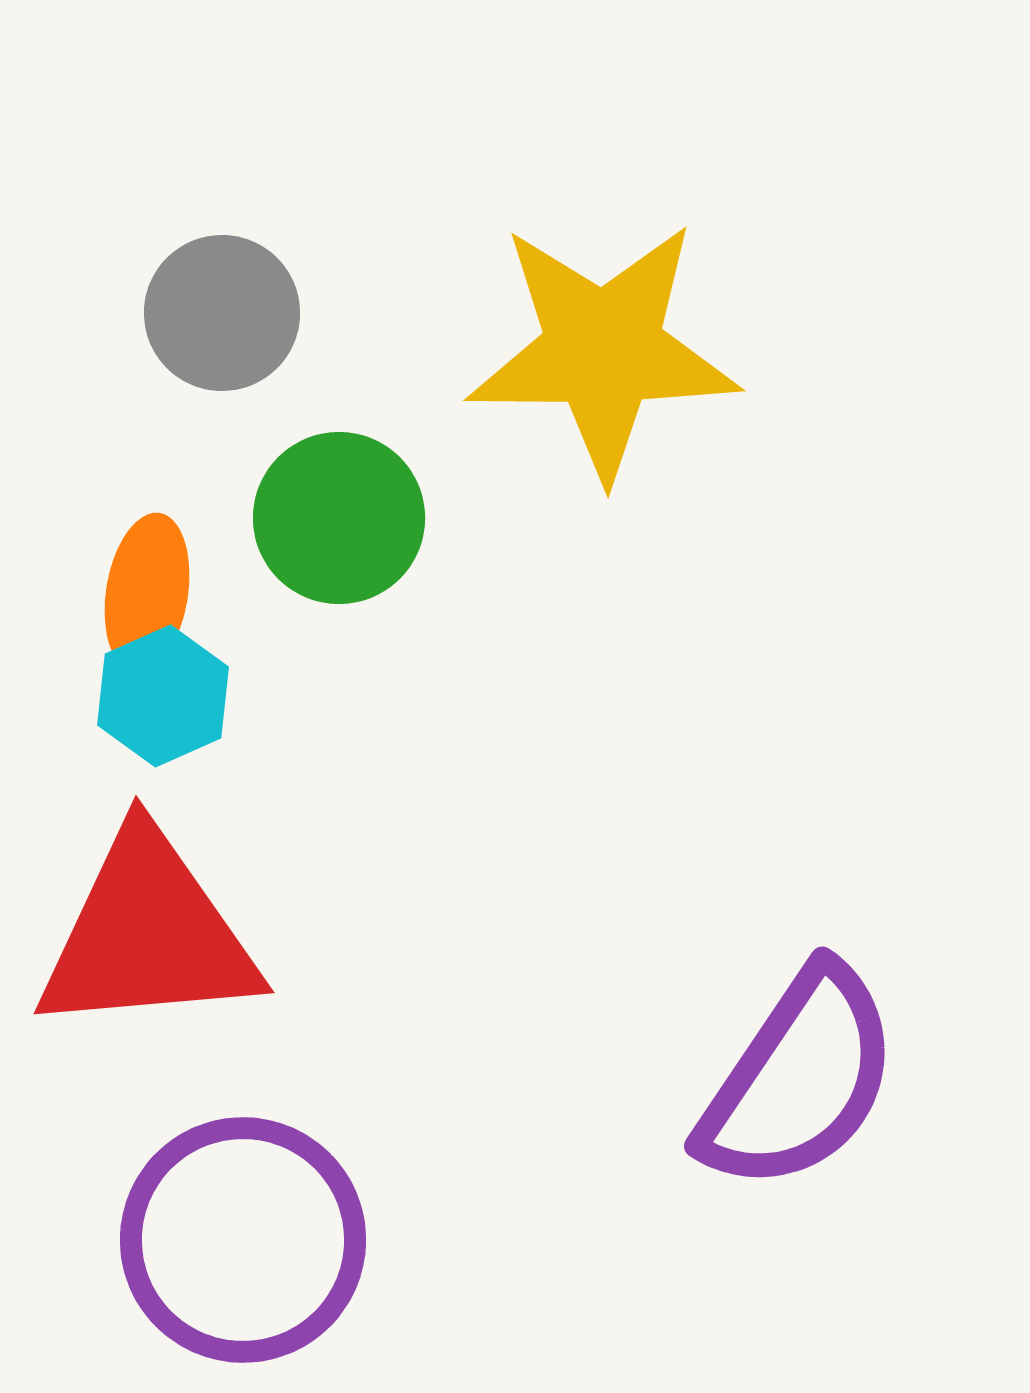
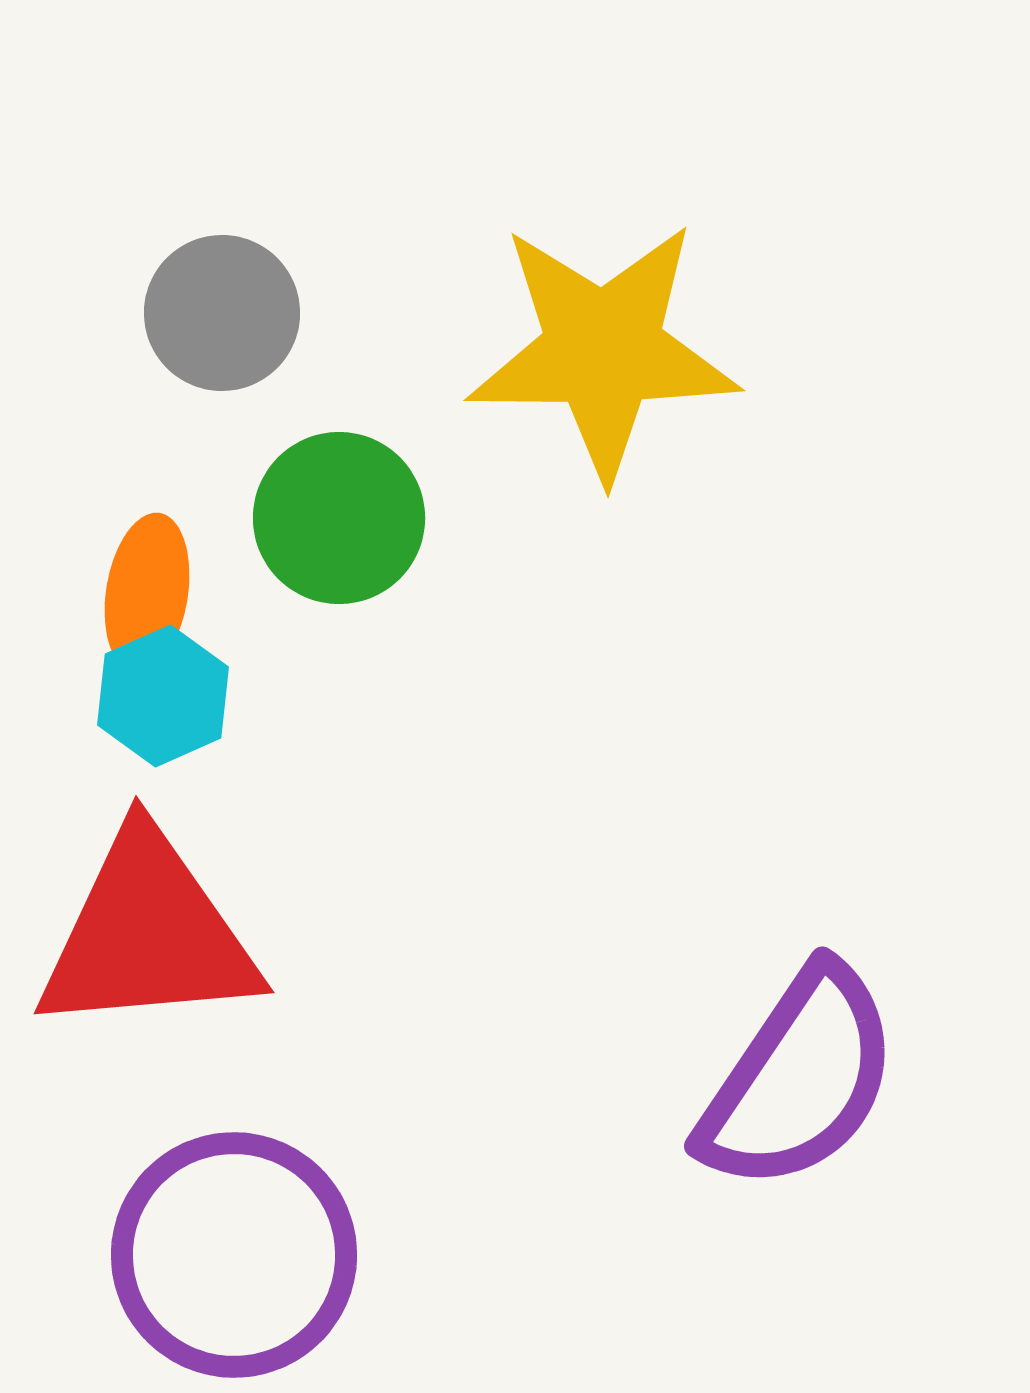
purple circle: moved 9 px left, 15 px down
